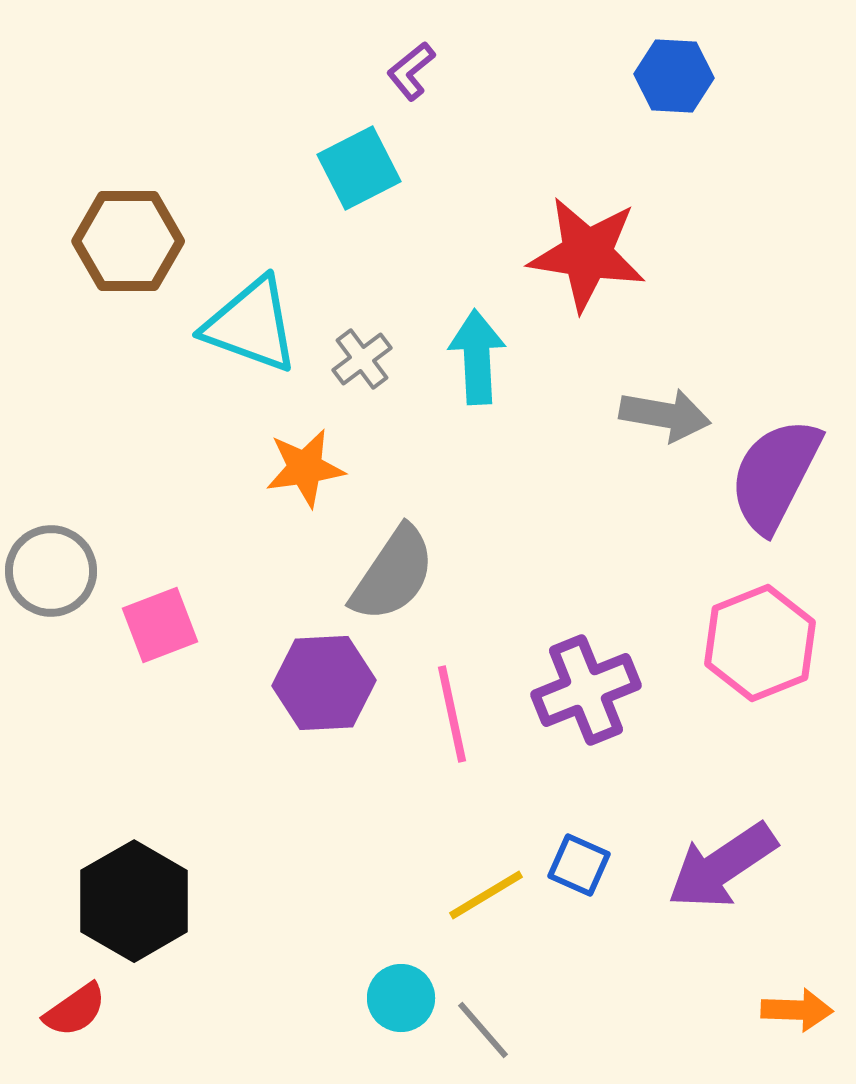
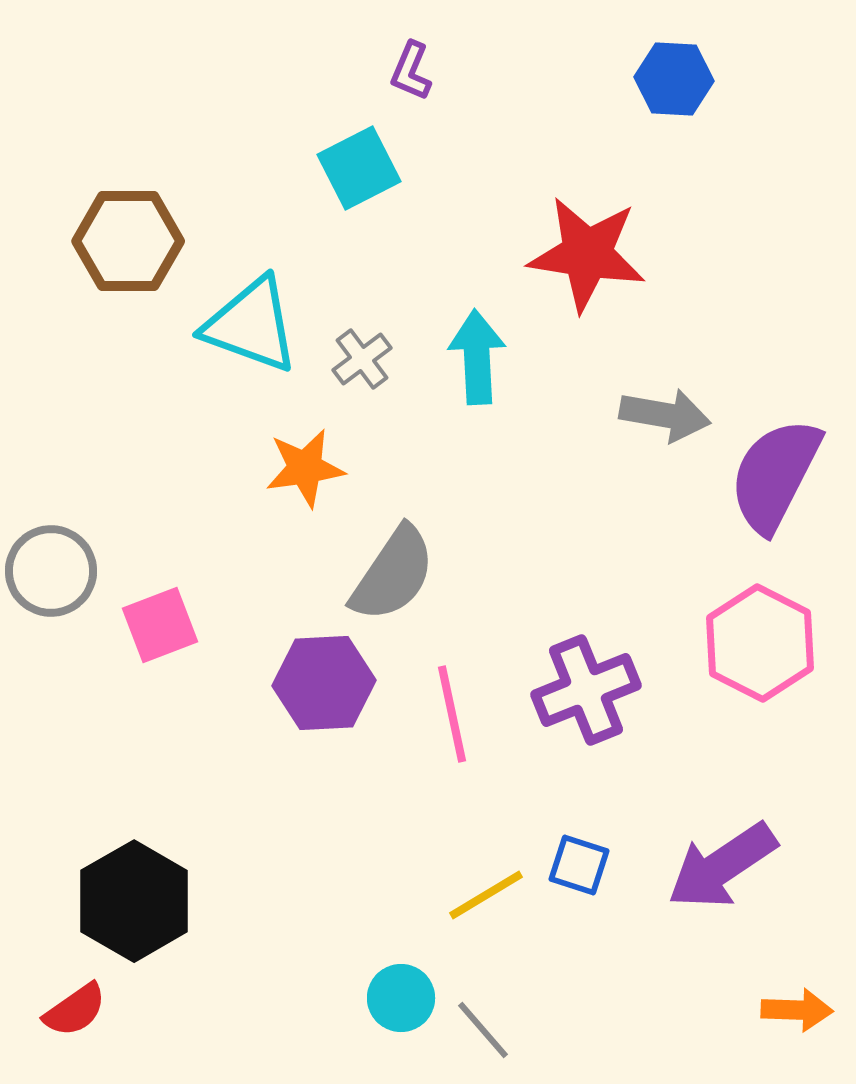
purple L-shape: rotated 28 degrees counterclockwise
blue hexagon: moved 3 px down
pink hexagon: rotated 11 degrees counterclockwise
blue square: rotated 6 degrees counterclockwise
